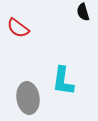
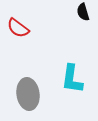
cyan L-shape: moved 9 px right, 2 px up
gray ellipse: moved 4 px up
